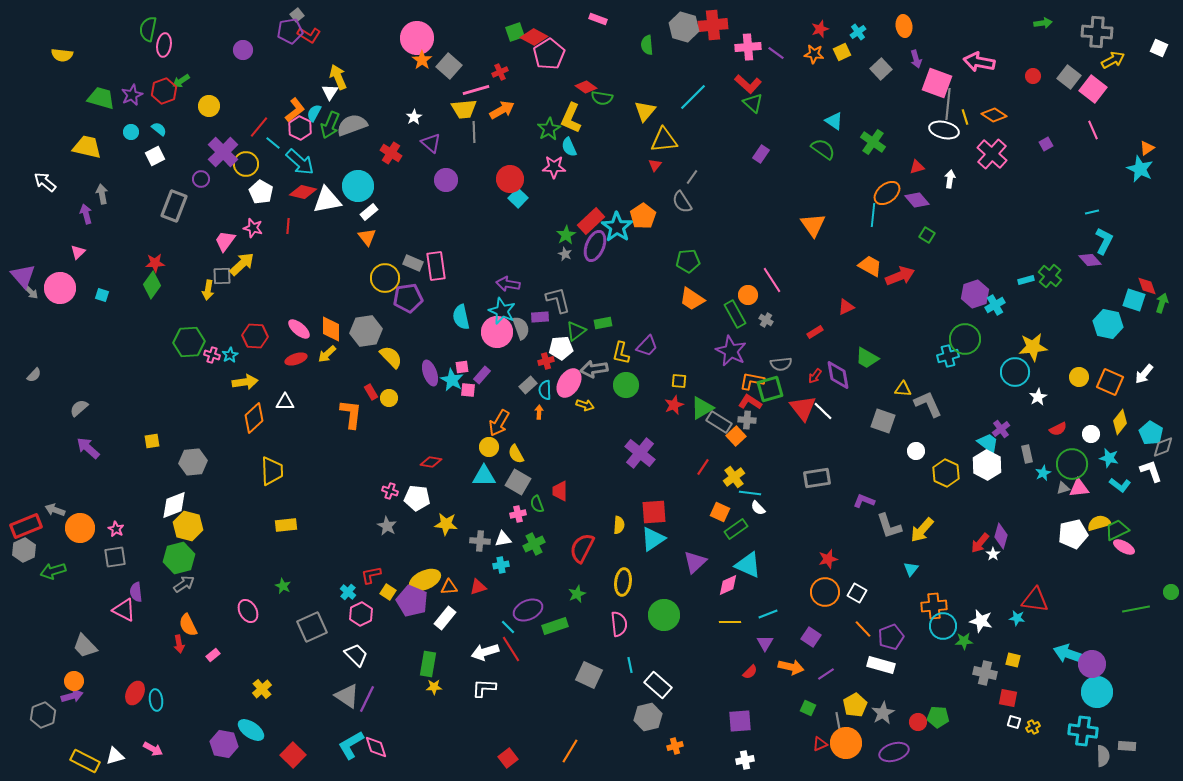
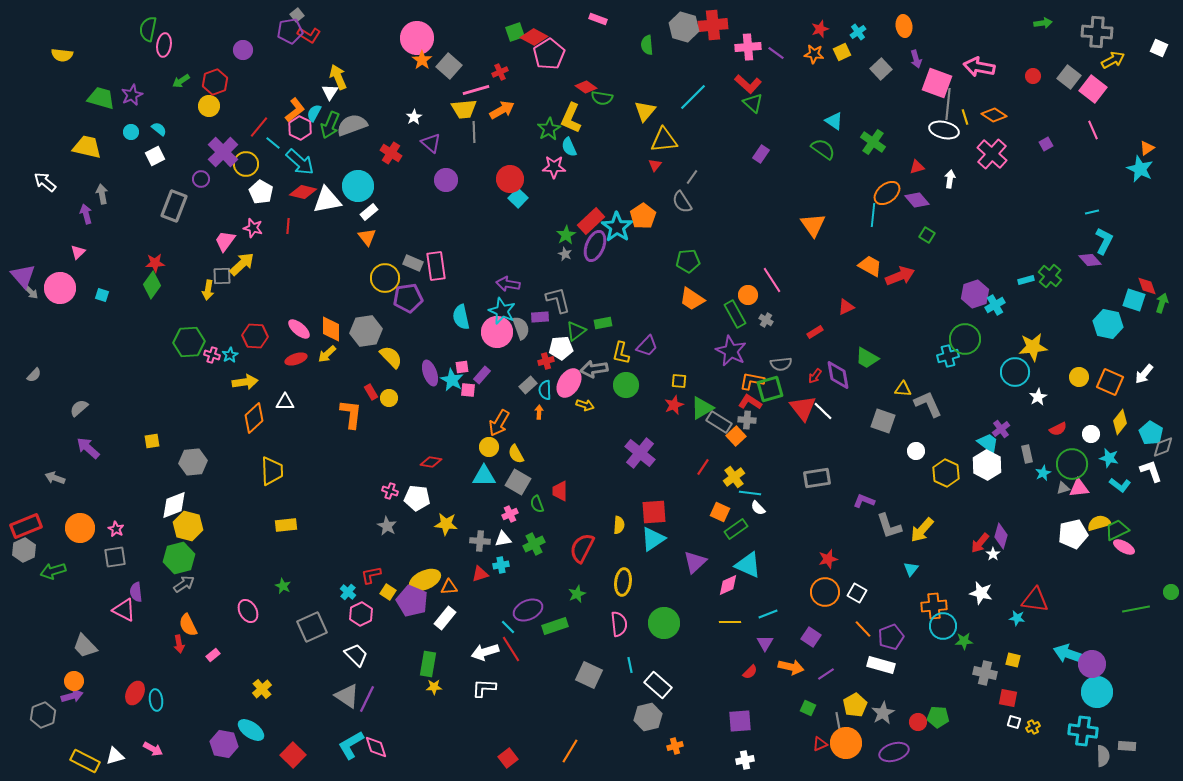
pink arrow at (979, 62): moved 5 px down
red hexagon at (164, 91): moved 51 px right, 9 px up
gray arrow at (55, 510): moved 32 px up
pink cross at (518, 514): moved 8 px left; rotated 14 degrees counterclockwise
red triangle at (478, 587): moved 2 px right, 13 px up
green circle at (664, 615): moved 8 px down
white star at (981, 621): moved 28 px up
